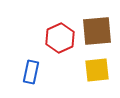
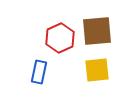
blue rectangle: moved 8 px right
